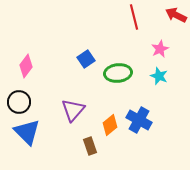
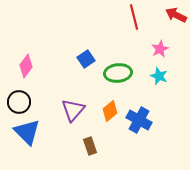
orange diamond: moved 14 px up
